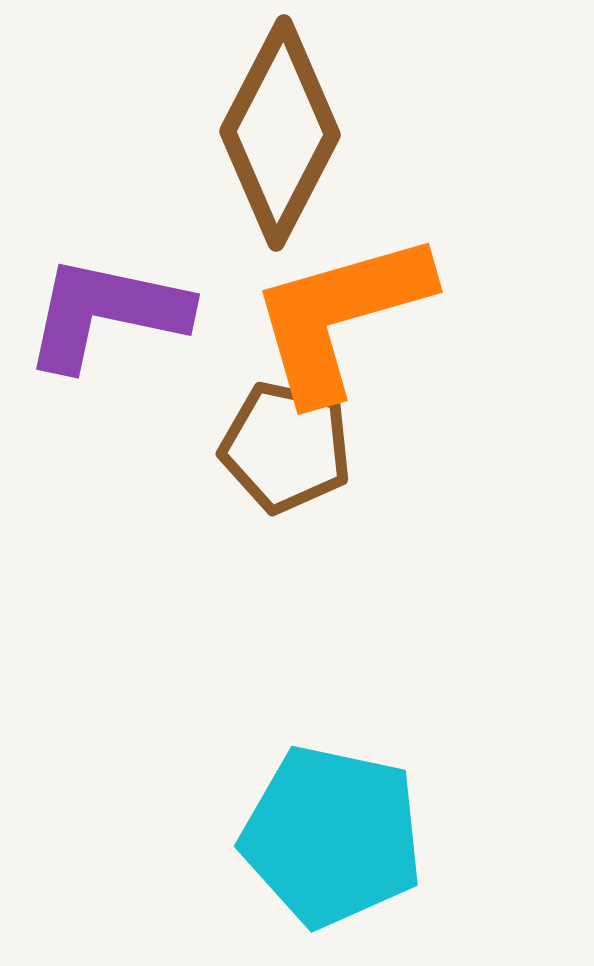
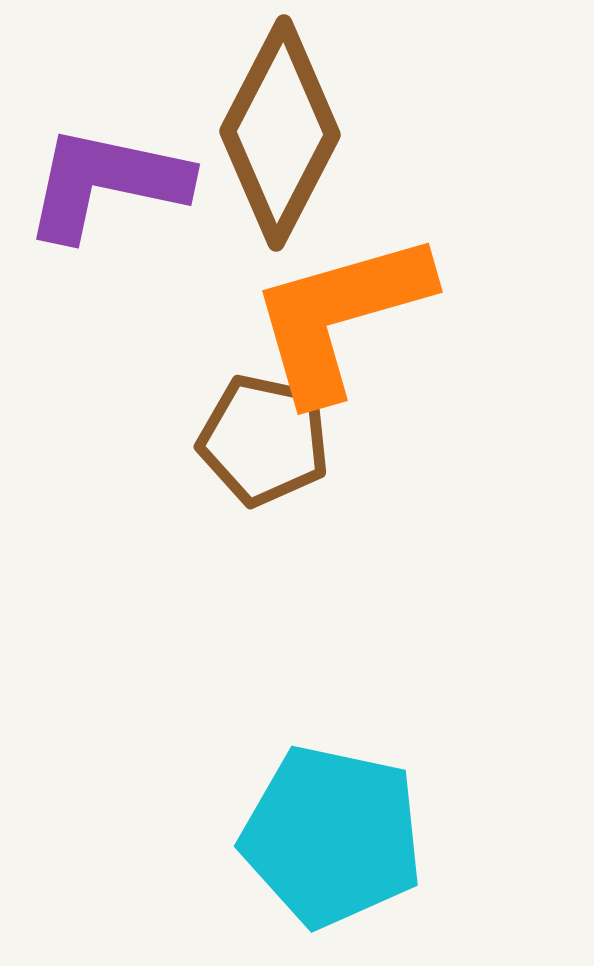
purple L-shape: moved 130 px up
brown pentagon: moved 22 px left, 7 px up
